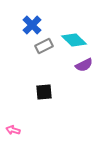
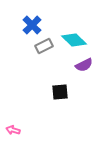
black square: moved 16 px right
